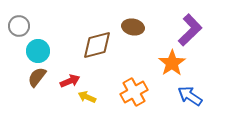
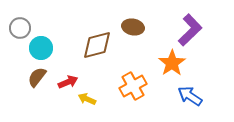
gray circle: moved 1 px right, 2 px down
cyan circle: moved 3 px right, 3 px up
red arrow: moved 2 px left, 1 px down
orange cross: moved 1 px left, 6 px up
yellow arrow: moved 2 px down
